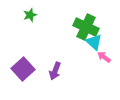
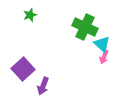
green cross: moved 1 px left
cyan triangle: moved 8 px right, 2 px down
pink arrow: rotated 104 degrees counterclockwise
purple arrow: moved 12 px left, 15 px down
